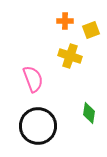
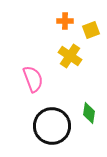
yellow cross: rotated 15 degrees clockwise
black circle: moved 14 px right
